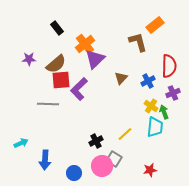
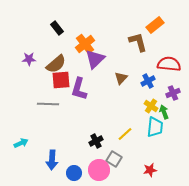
red semicircle: moved 2 px up; rotated 85 degrees counterclockwise
purple L-shape: rotated 30 degrees counterclockwise
blue arrow: moved 7 px right
pink circle: moved 3 px left, 4 px down
